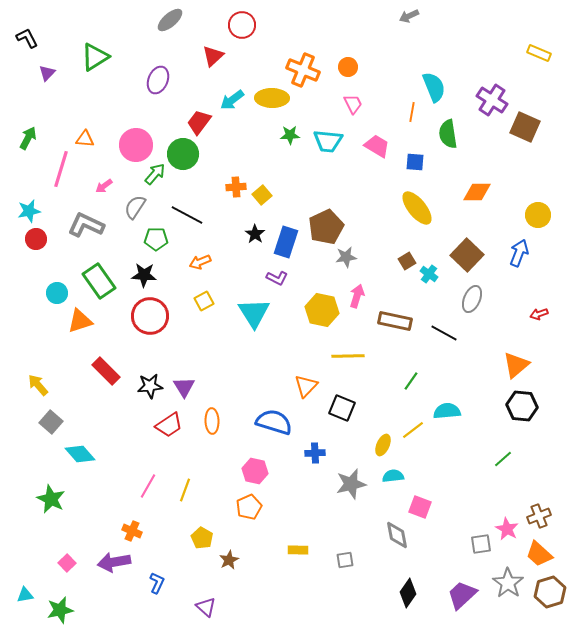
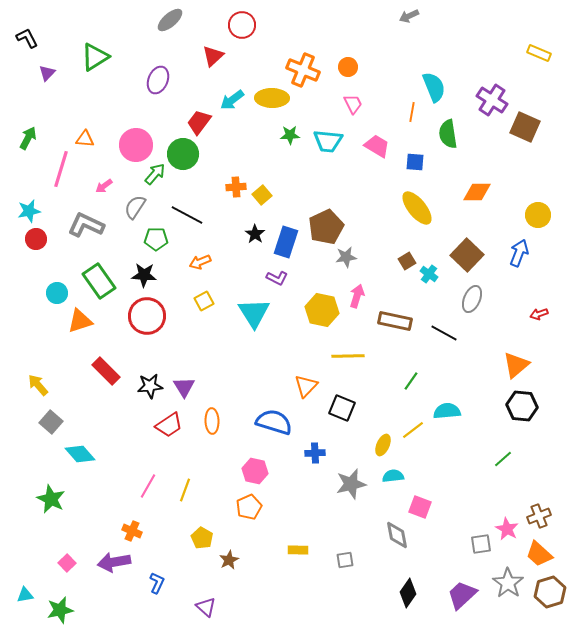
red circle at (150, 316): moved 3 px left
